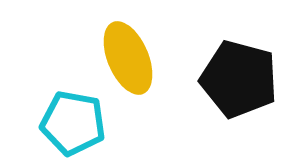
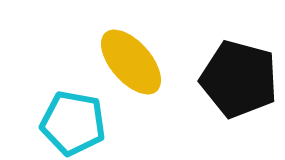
yellow ellipse: moved 3 px right, 4 px down; rotated 18 degrees counterclockwise
